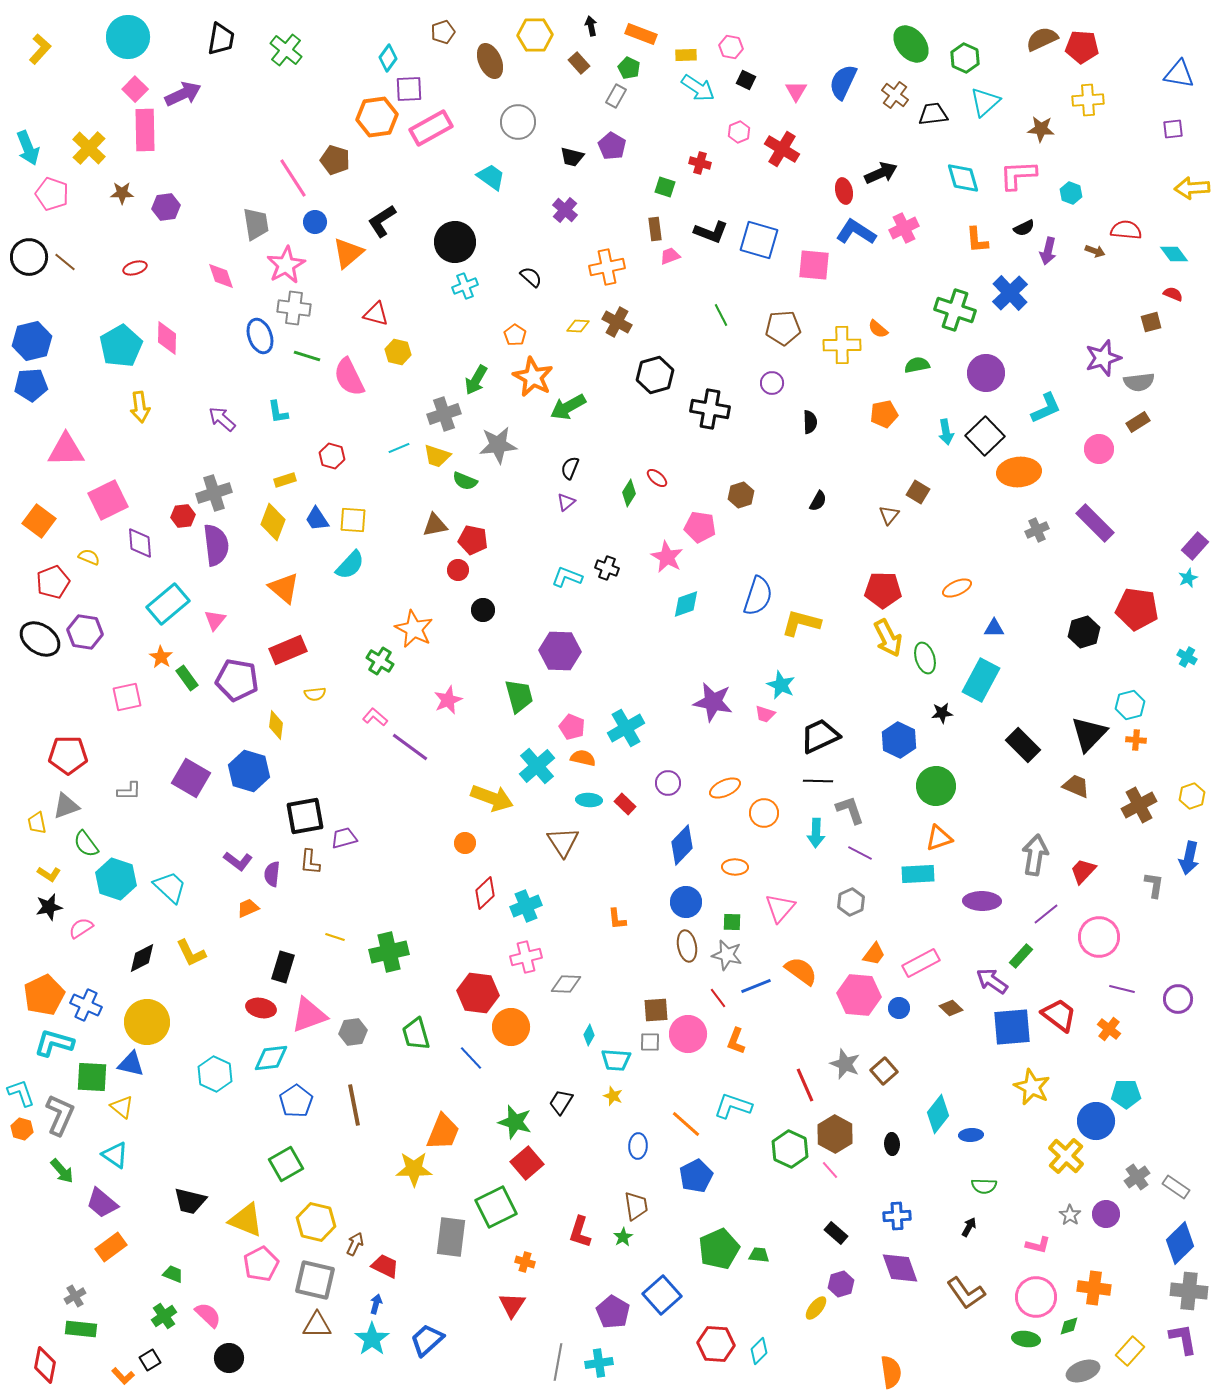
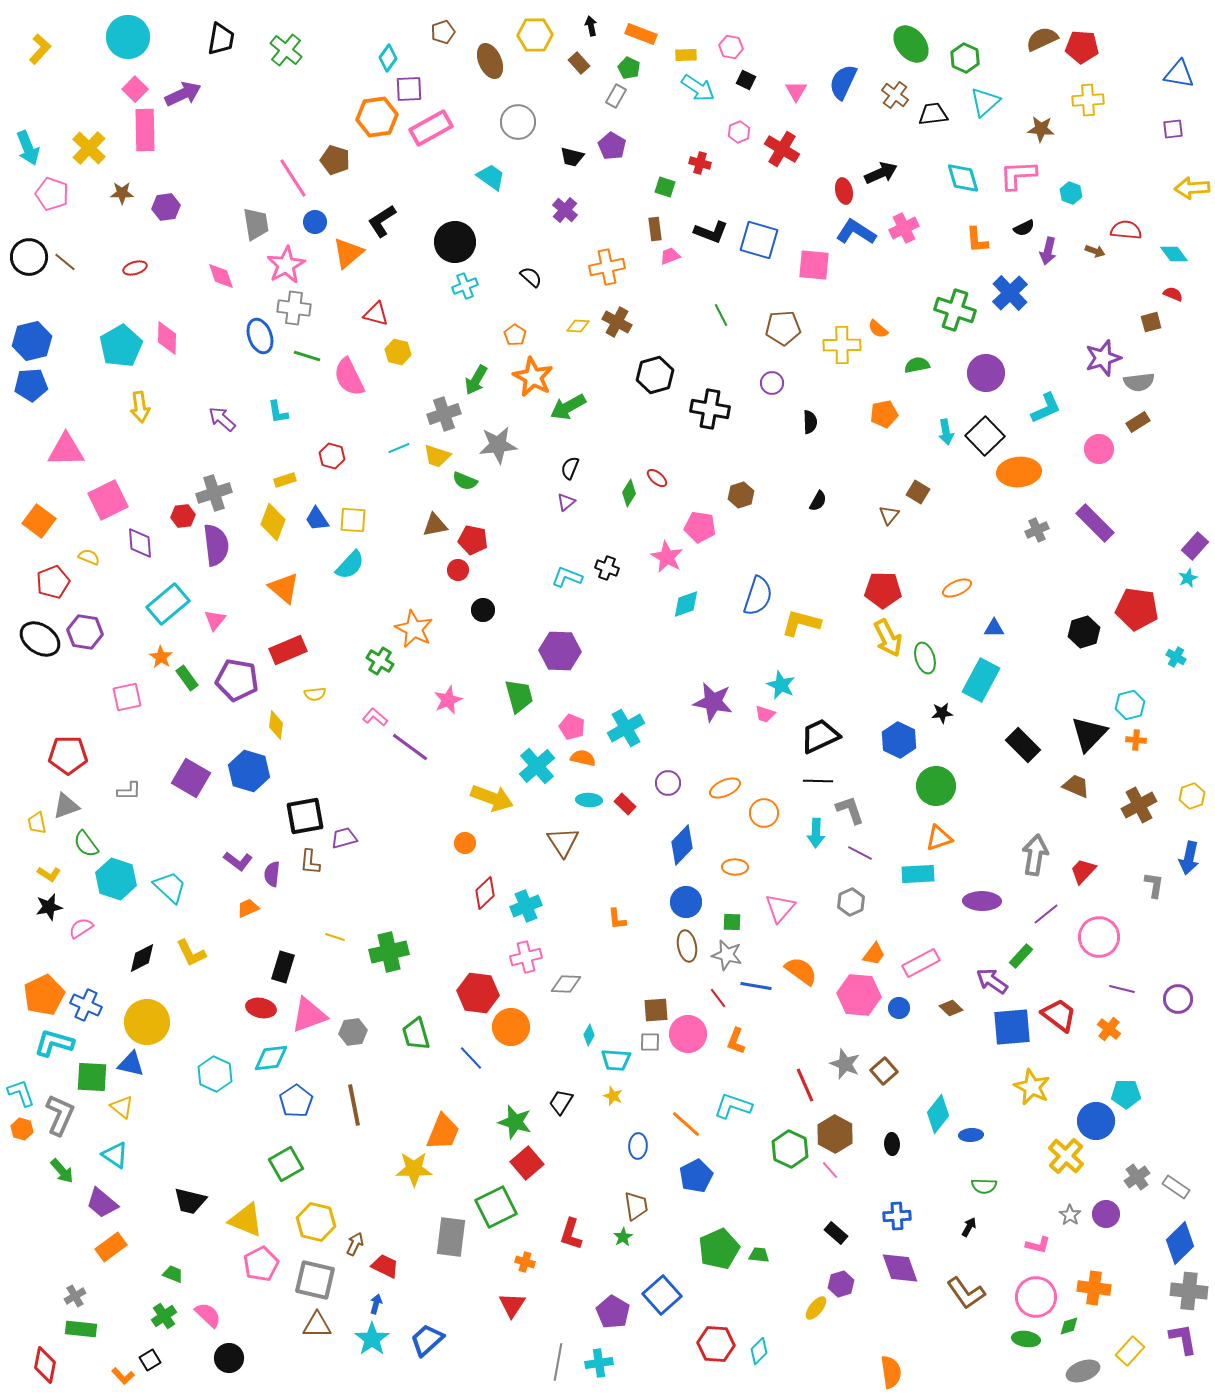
cyan cross at (1187, 657): moved 11 px left
blue line at (756, 986): rotated 32 degrees clockwise
red L-shape at (580, 1232): moved 9 px left, 2 px down
